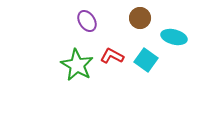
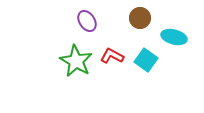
green star: moved 1 px left, 4 px up
